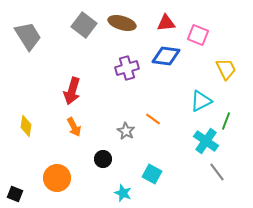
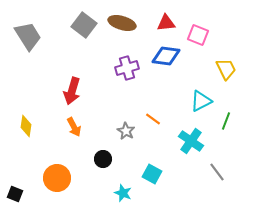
cyan cross: moved 15 px left
